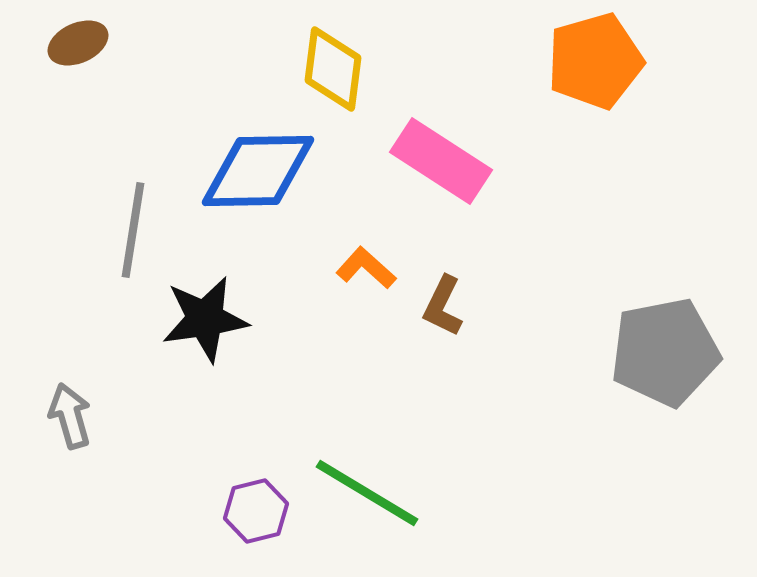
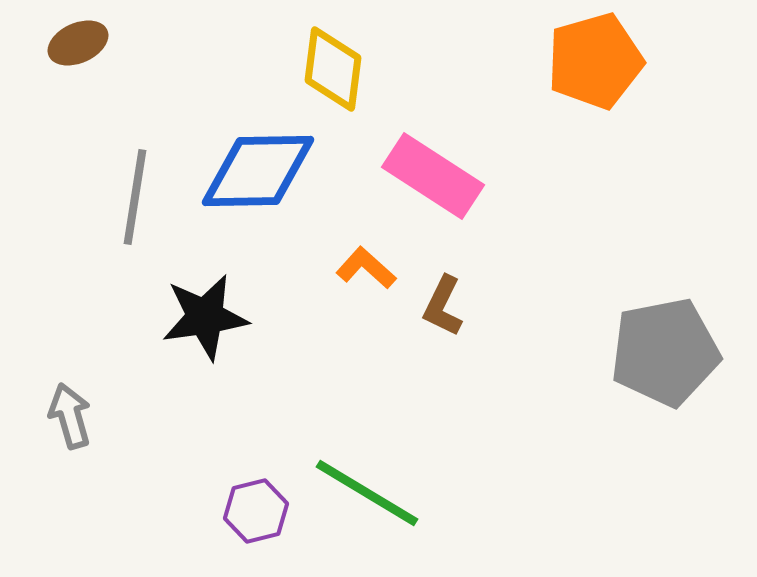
pink rectangle: moved 8 px left, 15 px down
gray line: moved 2 px right, 33 px up
black star: moved 2 px up
